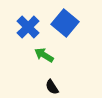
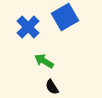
blue square: moved 6 px up; rotated 20 degrees clockwise
green arrow: moved 6 px down
